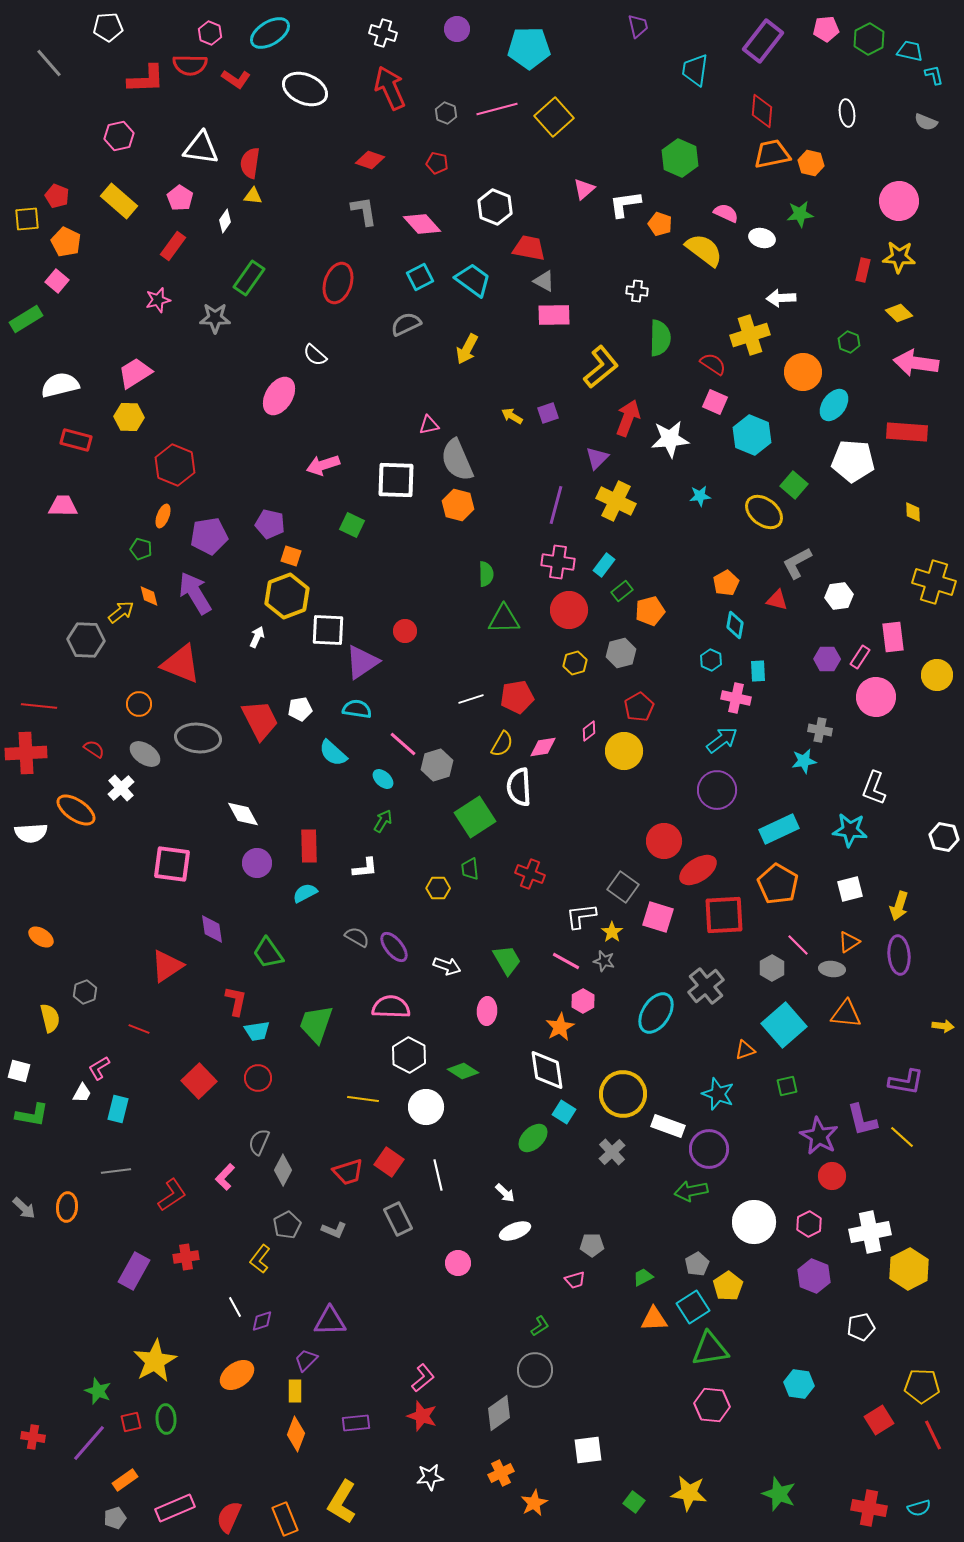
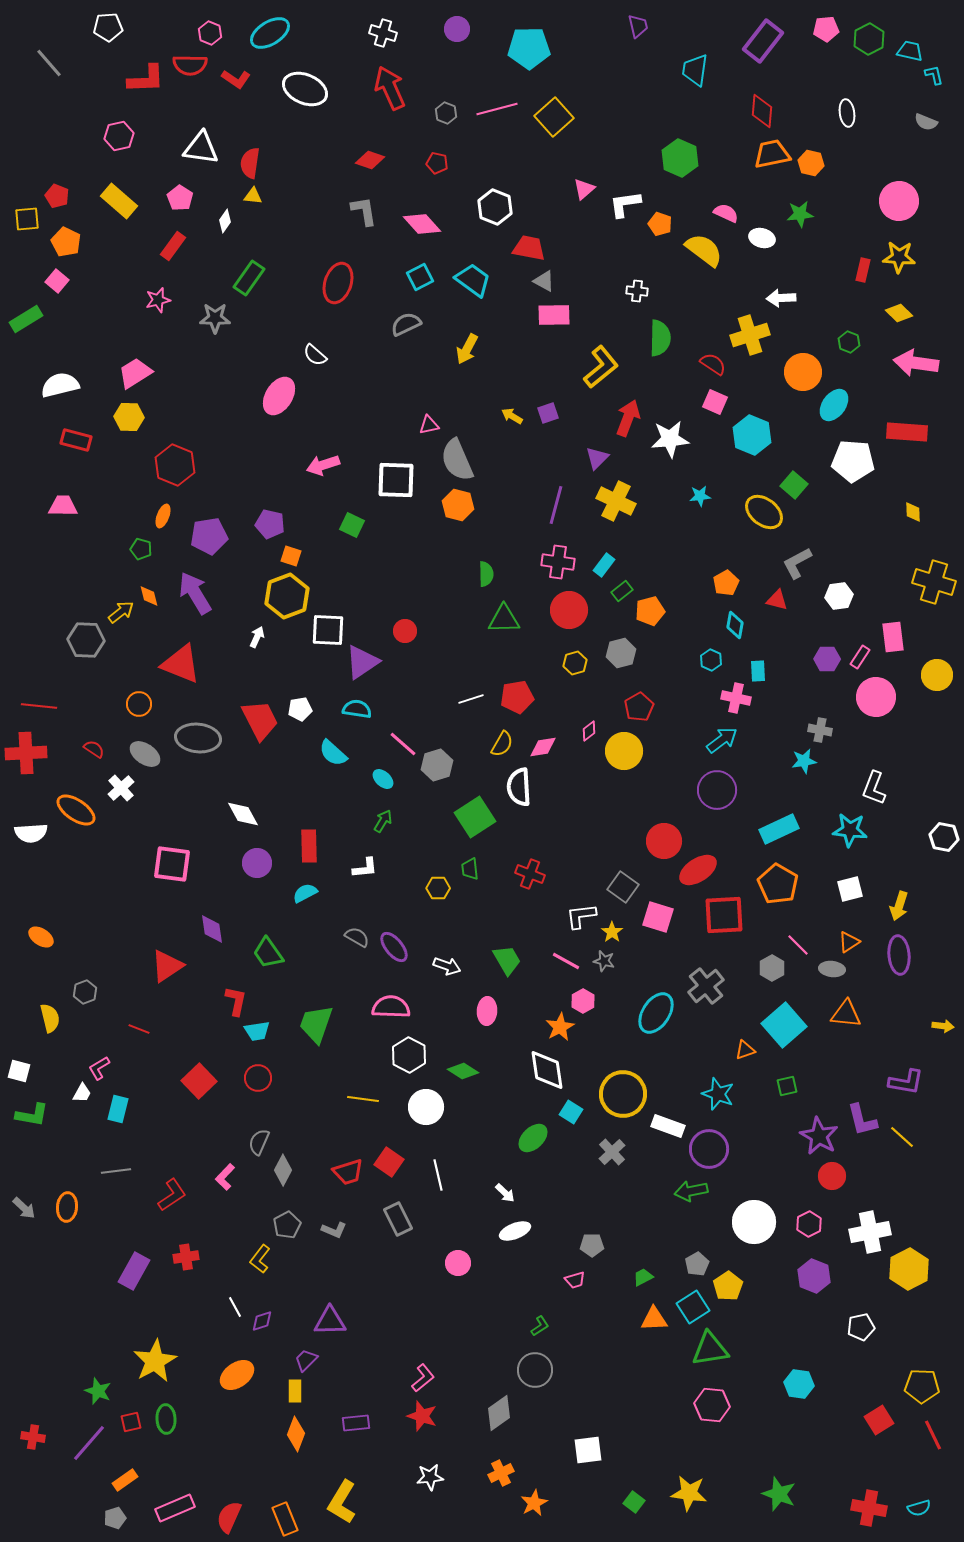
cyan square at (564, 1112): moved 7 px right
